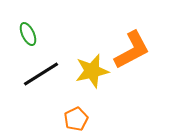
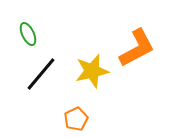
orange L-shape: moved 5 px right, 2 px up
black line: rotated 18 degrees counterclockwise
